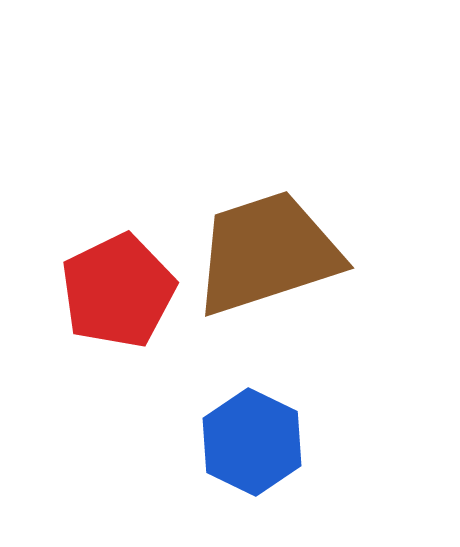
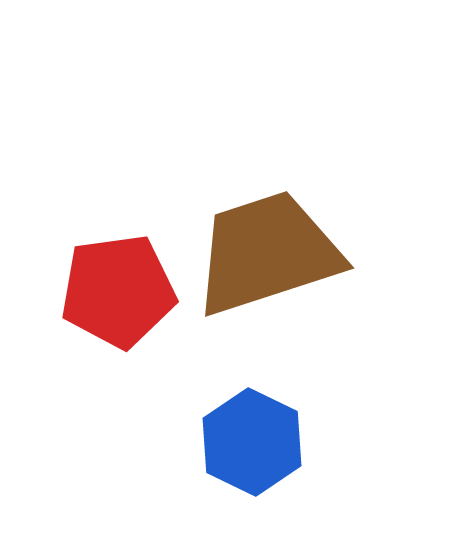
red pentagon: rotated 18 degrees clockwise
